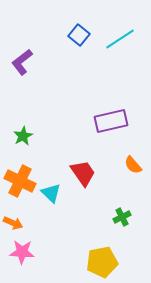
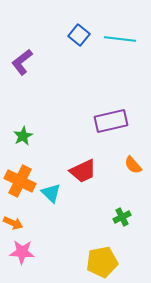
cyan line: rotated 40 degrees clockwise
red trapezoid: moved 2 px up; rotated 100 degrees clockwise
